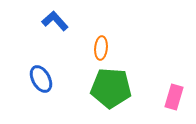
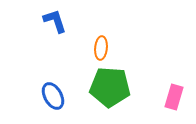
blue L-shape: rotated 24 degrees clockwise
blue ellipse: moved 12 px right, 17 px down
green pentagon: moved 1 px left, 1 px up
